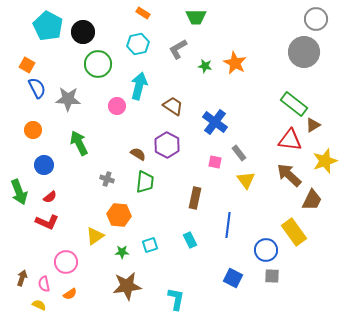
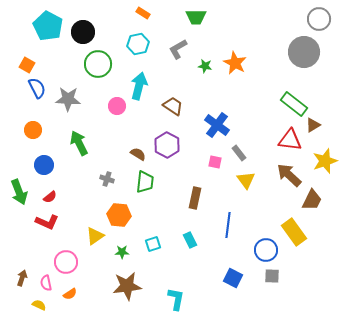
gray circle at (316, 19): moved 3 px right
blue cross at (215, 122): moved 2 px right, 3 px down
cyan square at (150, 245): moved 3 px right, 1 px up
pink semicircle at (44, 284): moved 2 px right, 1 px up
